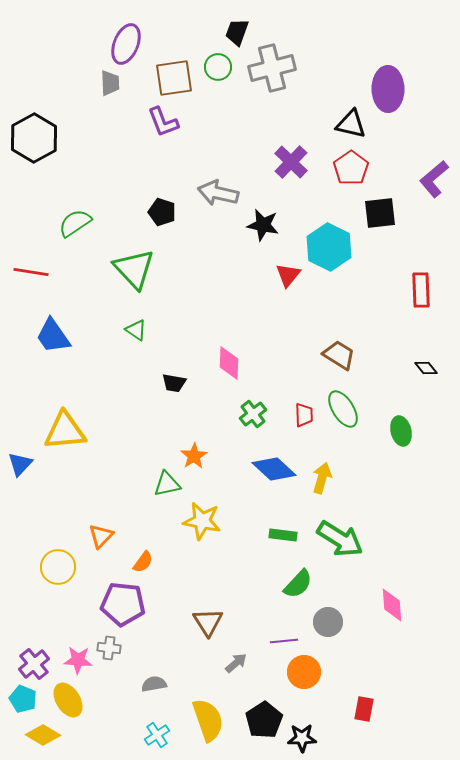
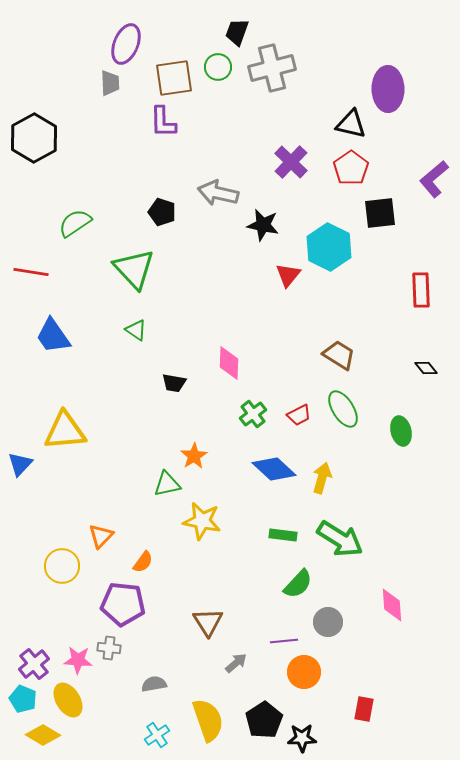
purple L-shape at (163, 122): rotated 20 degrees clockwise
red trapezoid at (304, 415): moved 5 px left; rotated 65 degrees clockwise
yellow circle at (58, 567): moved 4 px right, 1 px up
